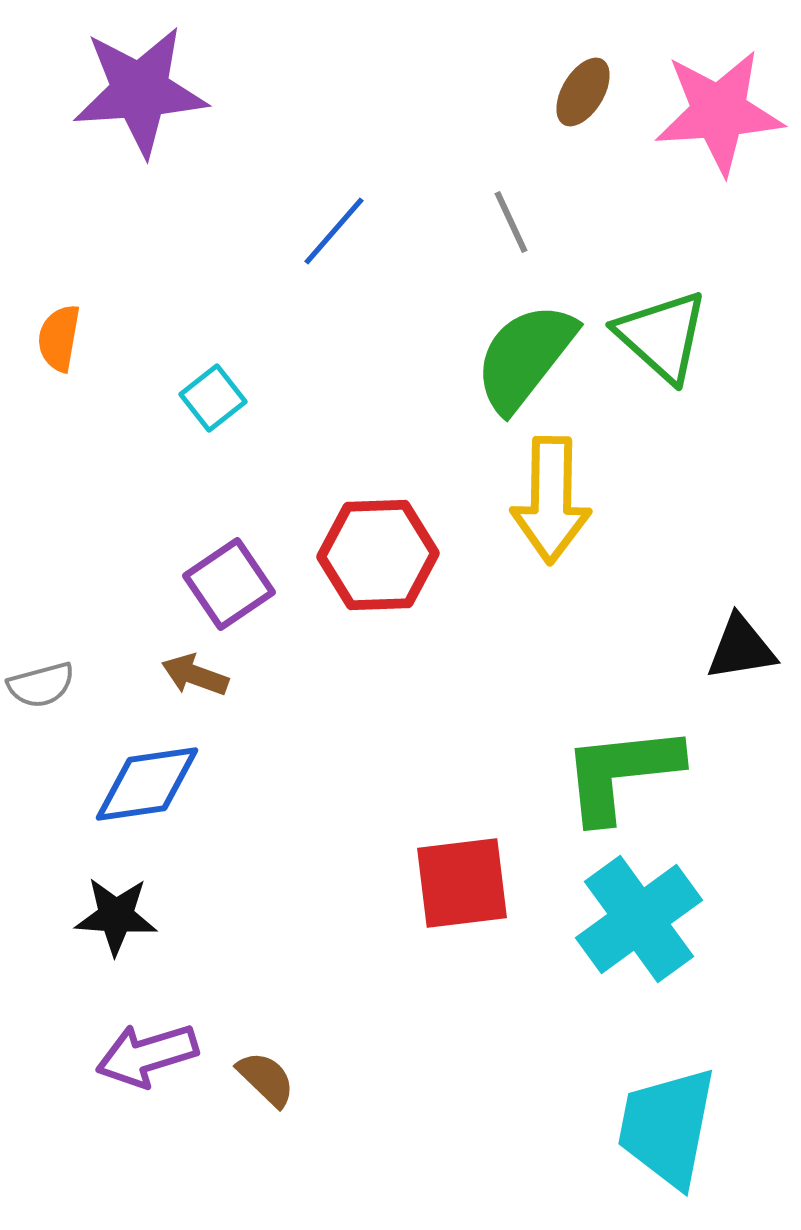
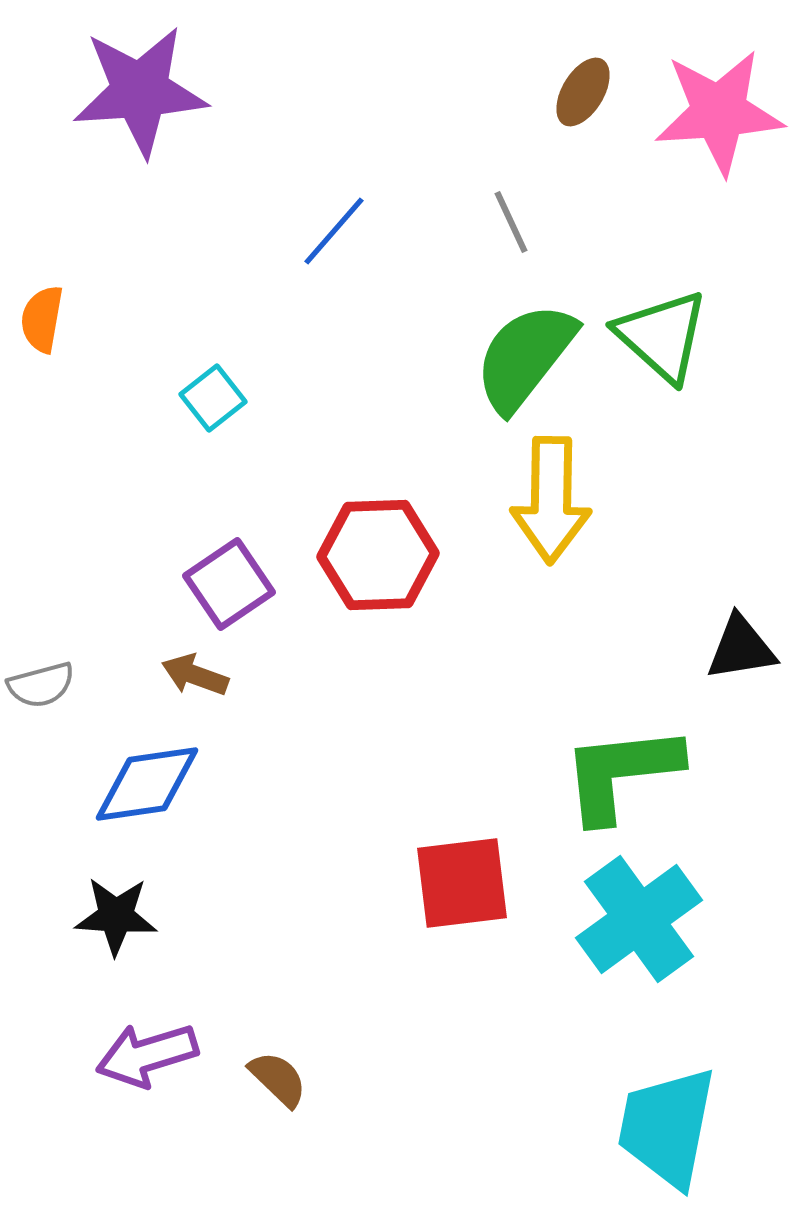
orange semicircle: moved 17 px left, 19 px up
brown semicircle: moved 12 px right
